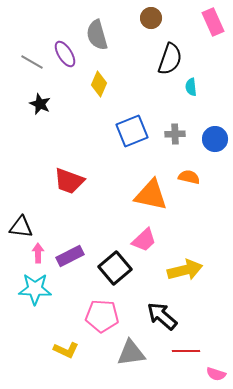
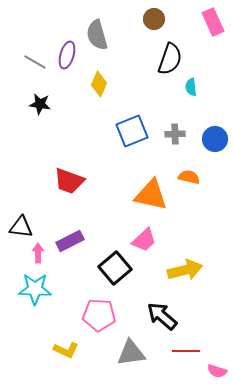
brown circle: moved 3 px right, 1 px down
purple ellipse: moved 2 px right, 1 px down; rotated 48 degrees clockwise
gray line: moved 3 px right
black star: rotated 15 degrees counterclockwise
purple rectangle: moved 15 px up
pink pentagon: moved 3 px left, 1 px up
pink semicircle: moved 1 px right, 3 px up
